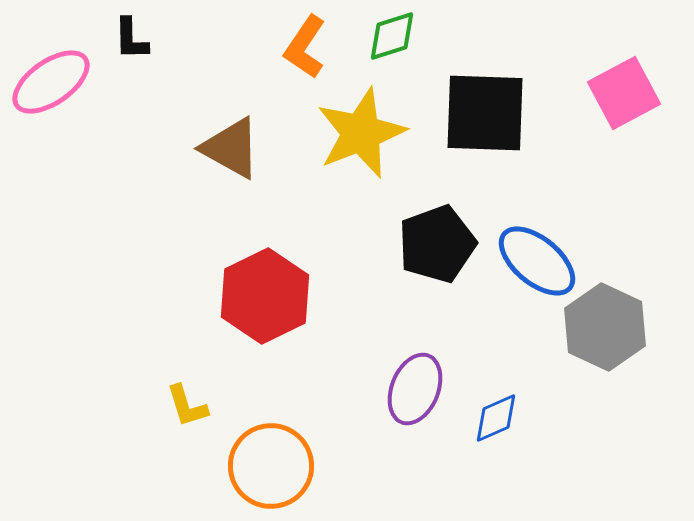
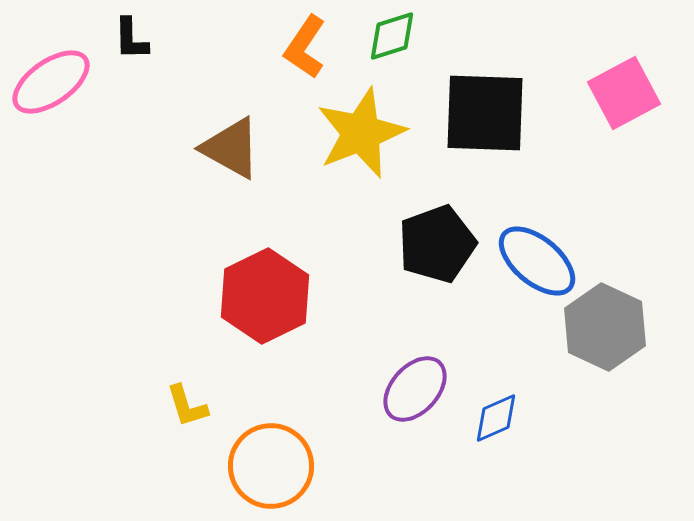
purple ellipse: rotated 20 degrees clockwise
